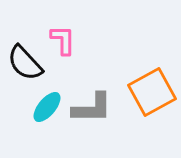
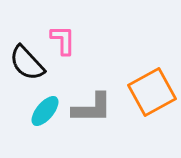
black semicircle: moved 2 px right
cyan ellipse: moved 2 px left, 4 px down
